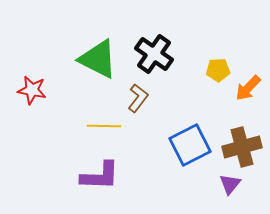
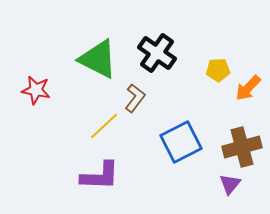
black cross: moved 3 px right, 1 px up
red star: moved 4 px right
brown L-shape: moved 3 px left
yellow line: rotated 44 degrees counterclockwise
blue square: moved 9 px left, 3 px up
